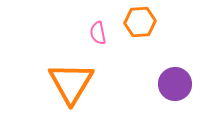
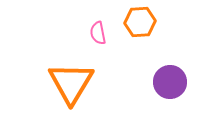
purple circle: moved 5 px left, 2 px up
